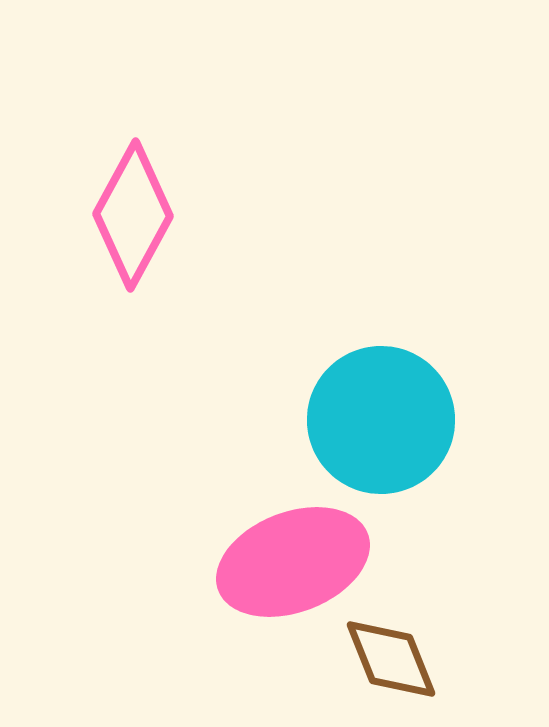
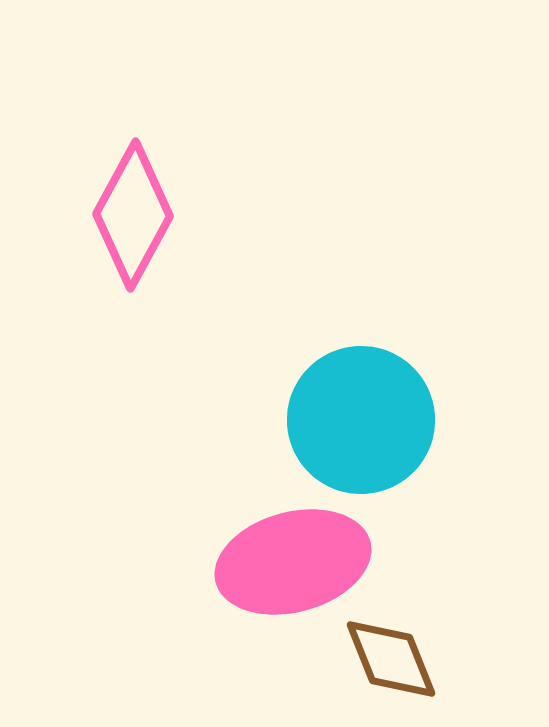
cyan circle: moved 20 px left
pink ellipse: rotated 6 degrees clockwise
